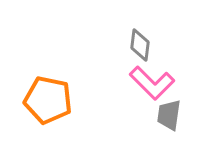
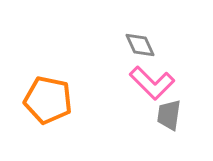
gray diamond: rotated 32 degrees counterclockwise
